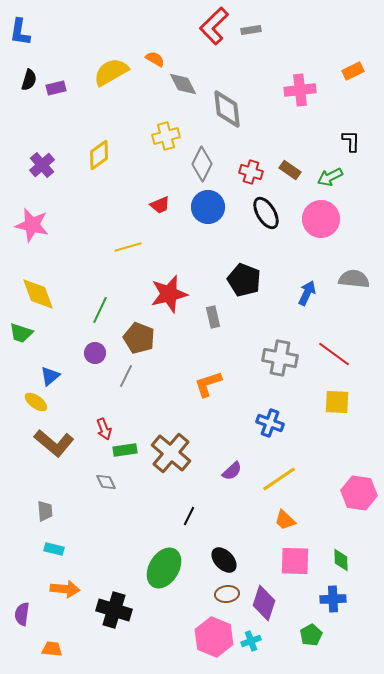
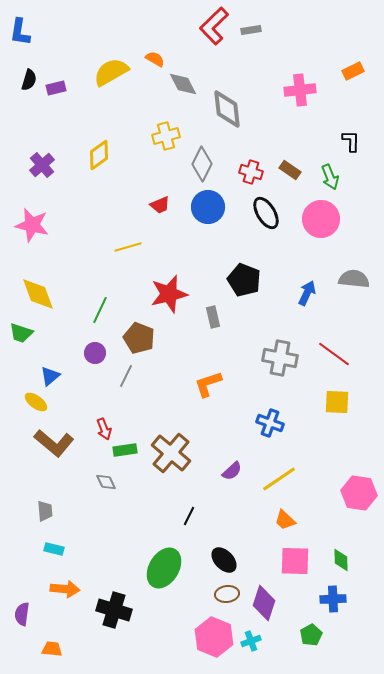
green arrow at (330, 177): rotated 85 degrees counterclockwise
